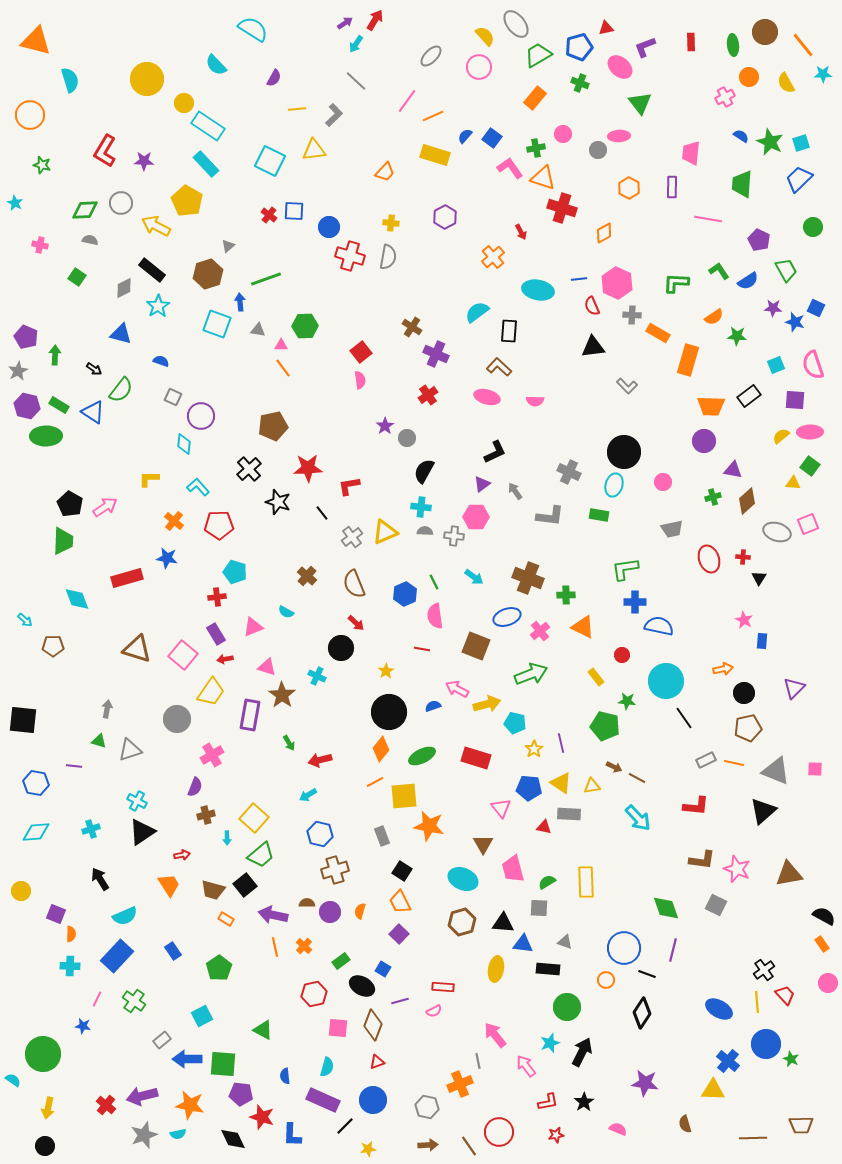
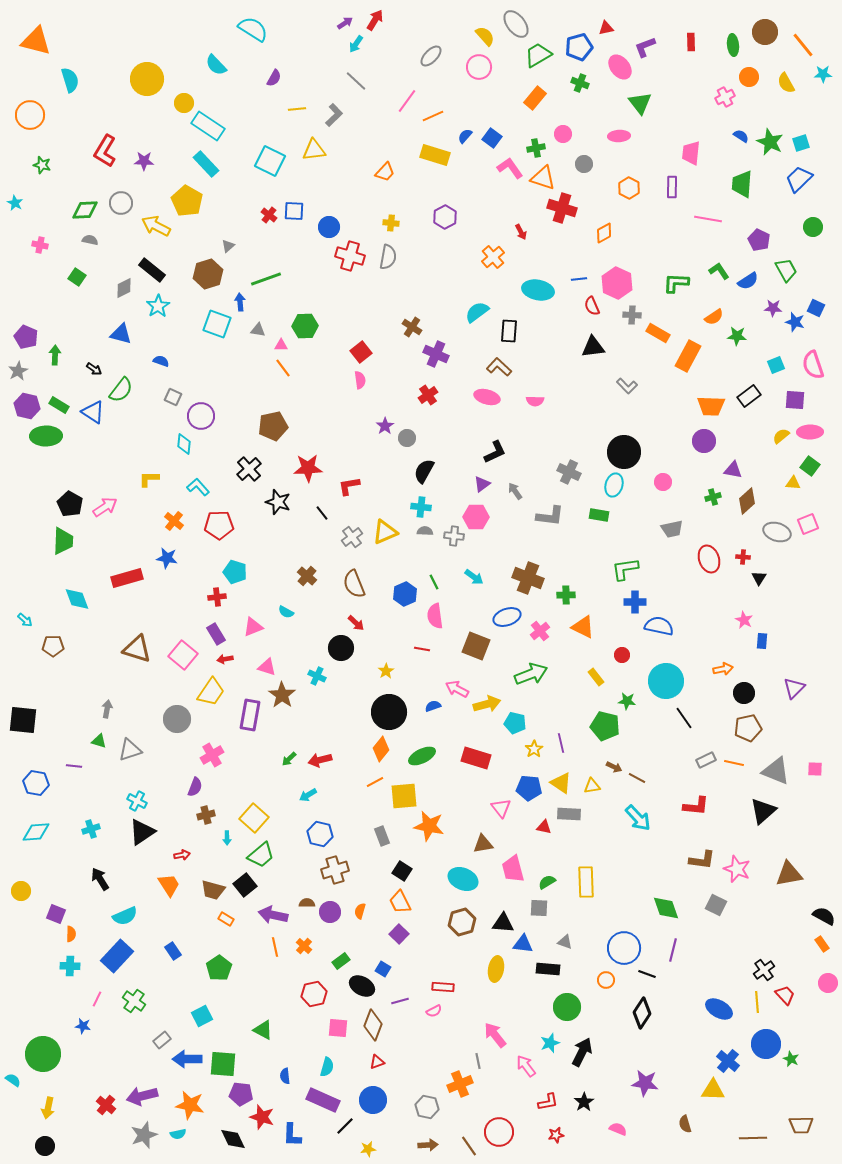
pink ellipse at (620, 67): rotated 10 degrees clockwise
gray circle at (598, 150): moved 14 px left, 14 px down
orange rectangle at (688, 360): moved 4 px up; rotated 12 degrees clockwise
green arrow at (289, 743): moved 16 px down; rotated 77 degrees clockwise
brown triangle at (483, 844): rotated 50 degrees clockwise
